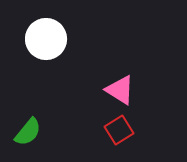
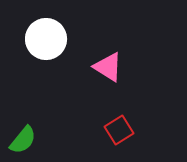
pink triangle: moved 12 px left, 23 px up
green semicircle: moved 5 px left, 8 px down
